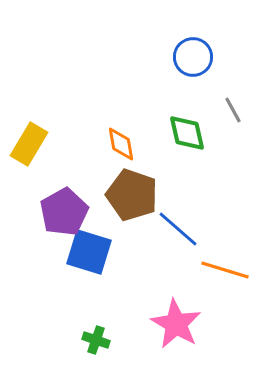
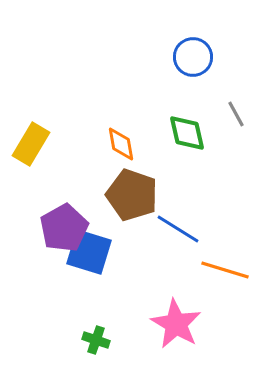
gray line: moved 3 px right, 4 px down
yellow rectangle: moved 2 px right
purple pentagon: moved 16 px down
blue line: rotated 9 degrees counterclockwise
